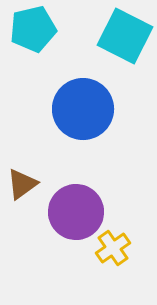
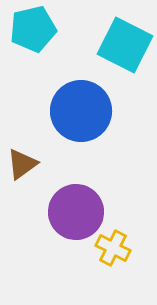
cyan square: moved 9 px down
blue circle: moved 2 px left, 2 px down
brown triangle: moved 20 px up
yellow cross: rotated 28 degrees counterclockwise
